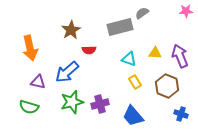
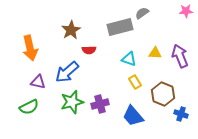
brown hexagon: moved 4 px left, 8 px down
green semicircle: rotated 42 degrees counterclockwise
